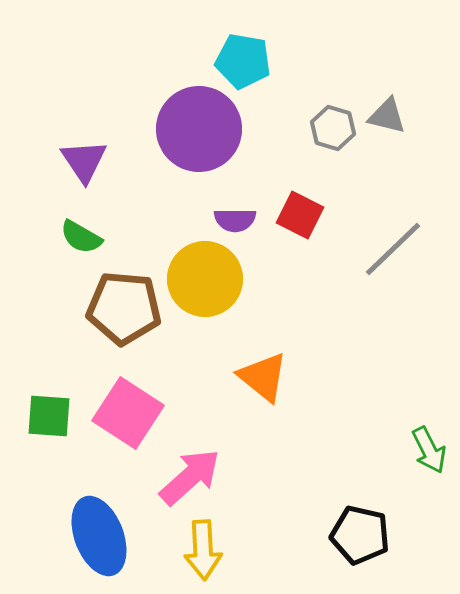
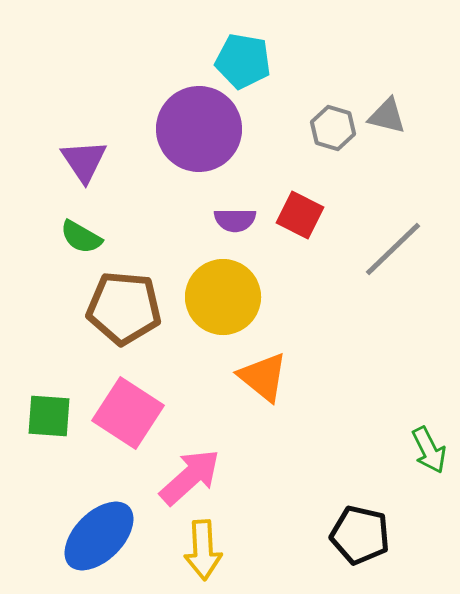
yellow circle: moved 18 px right, 18 px down
blue ellipse: rotated 66 degrees clockwise
